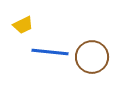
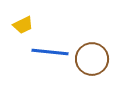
brown circle: moved 2 px down
